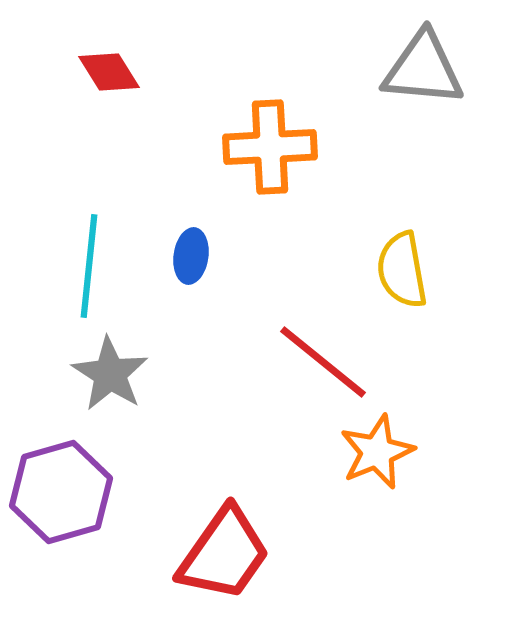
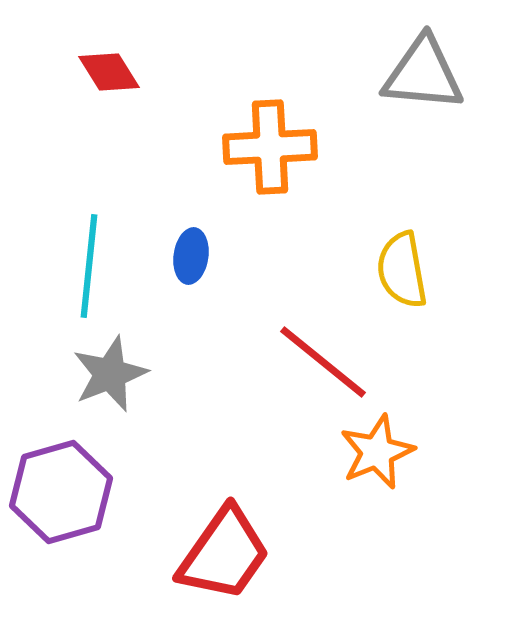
gray triangle: moved 5 px down
gray star: rotated 18 degrees clockwise
